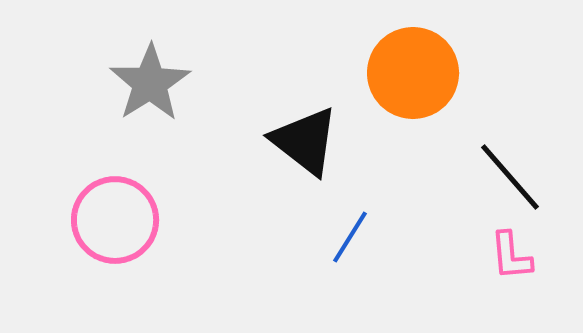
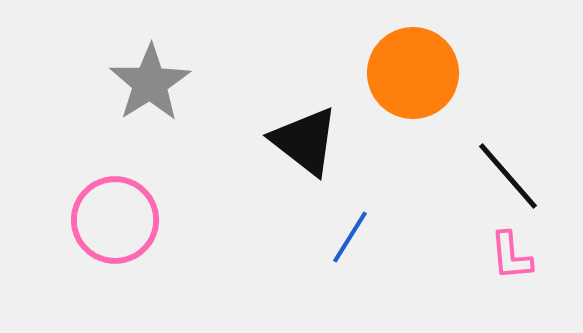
black line: moved 2 px left, 1 px up
